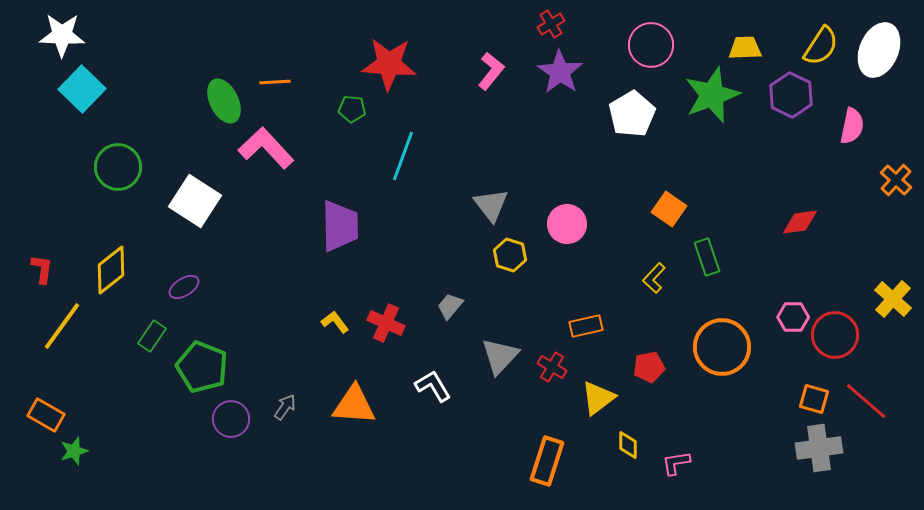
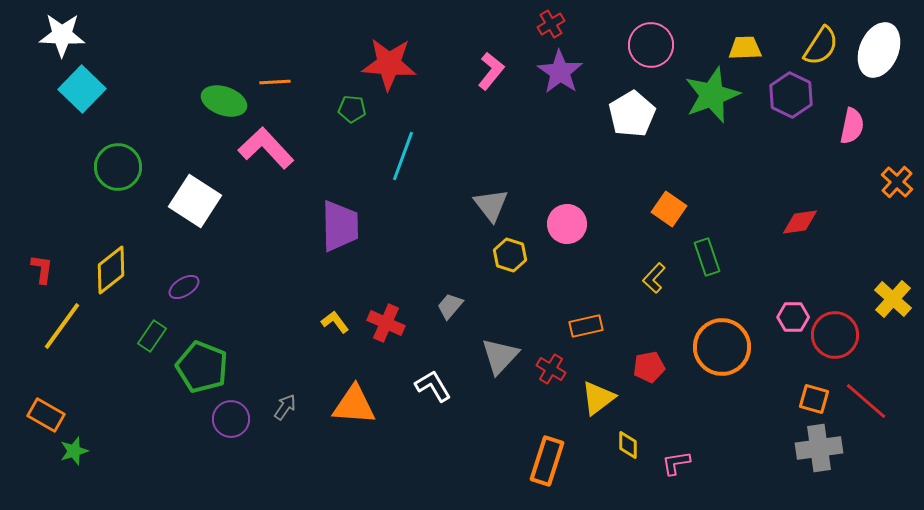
green ellipse at (224, 101): rotated 45 degrees counterclockwise
orange cross at (896, 180): moved 1 px right, 2 px down
red cross at (552, 367): moved 1 px left, 2 px down
